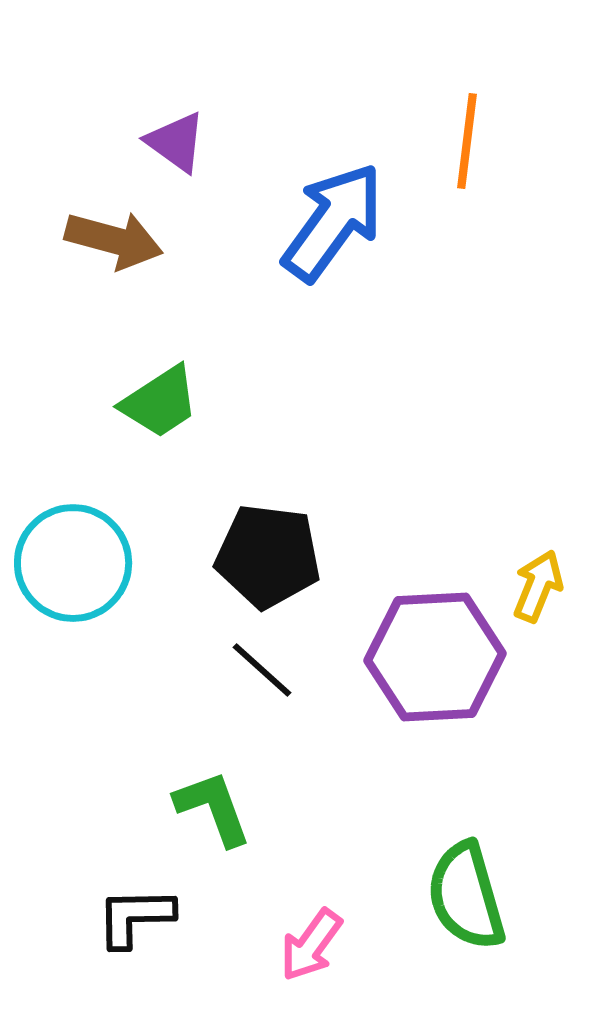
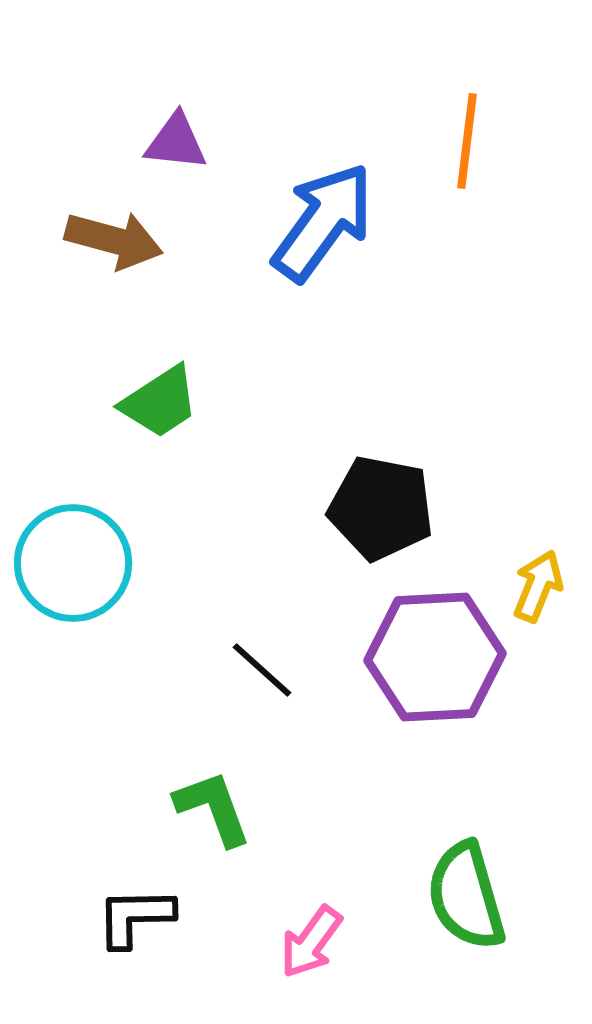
purple triangle: rotated 30 degrees counterclockwise
blue arrow: moved 10 px left
black pentagon: moved 113 px right, 48 px up; rotated 4 degrees clockwise
pink arrow: moved 3 px up
